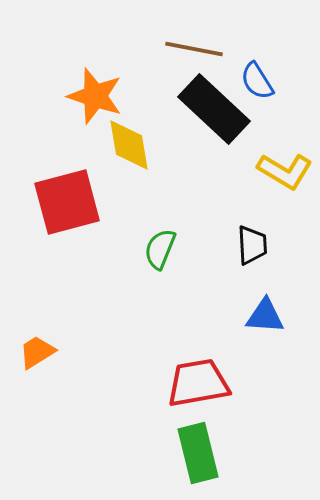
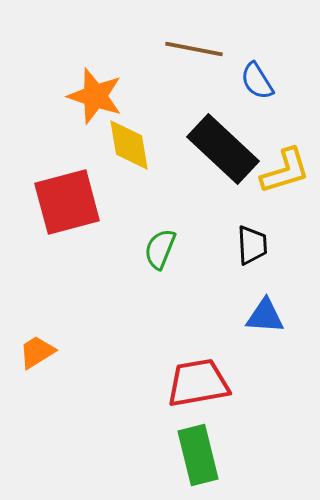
black rectangle: moved 9 px right, 40 px down
yellow L-shape: rotated 48 degrees counterclockwise
green rectangle: moved 2 px down
